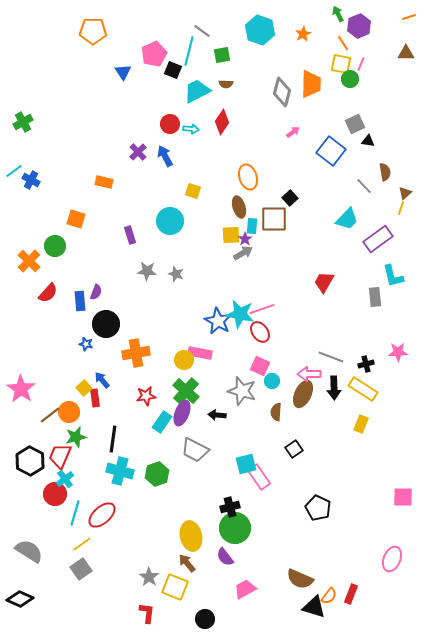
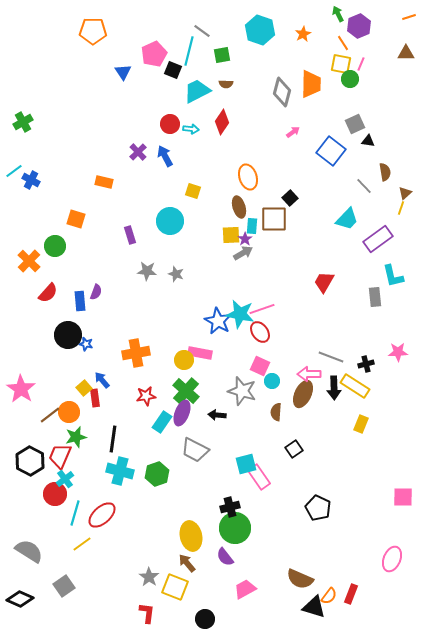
black circle at (106, 324): moved 38 px left, 11 px down
yellow rectangle at (363, 389): moved 8 px left, 3 px up
gray square at (81, 569): moved 17 px left, 17 px down
